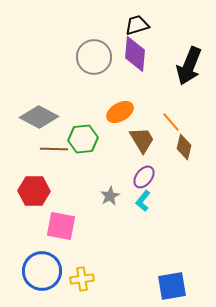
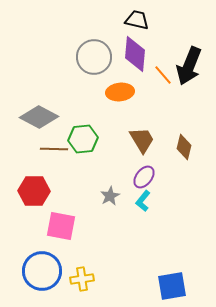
black trapezoid: moved 5 px up; rotated 30 degrees clockwise
orange ellipse: moved 20 px up; rotated 24 degrees clockwise
orange line: moved 8 px left, 47 px up
